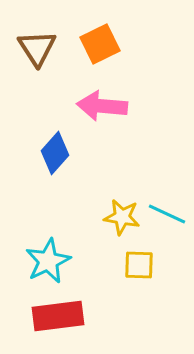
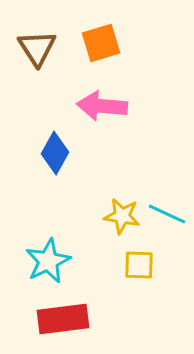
orange square: moved 1 px right, 1 px up; rotated 9 degrees clockwise
blue diamond: rotated 12 degrees counterclockwise
yellow star: moved 1 px up
red rectangle: moved 5 px right, 3 px down
